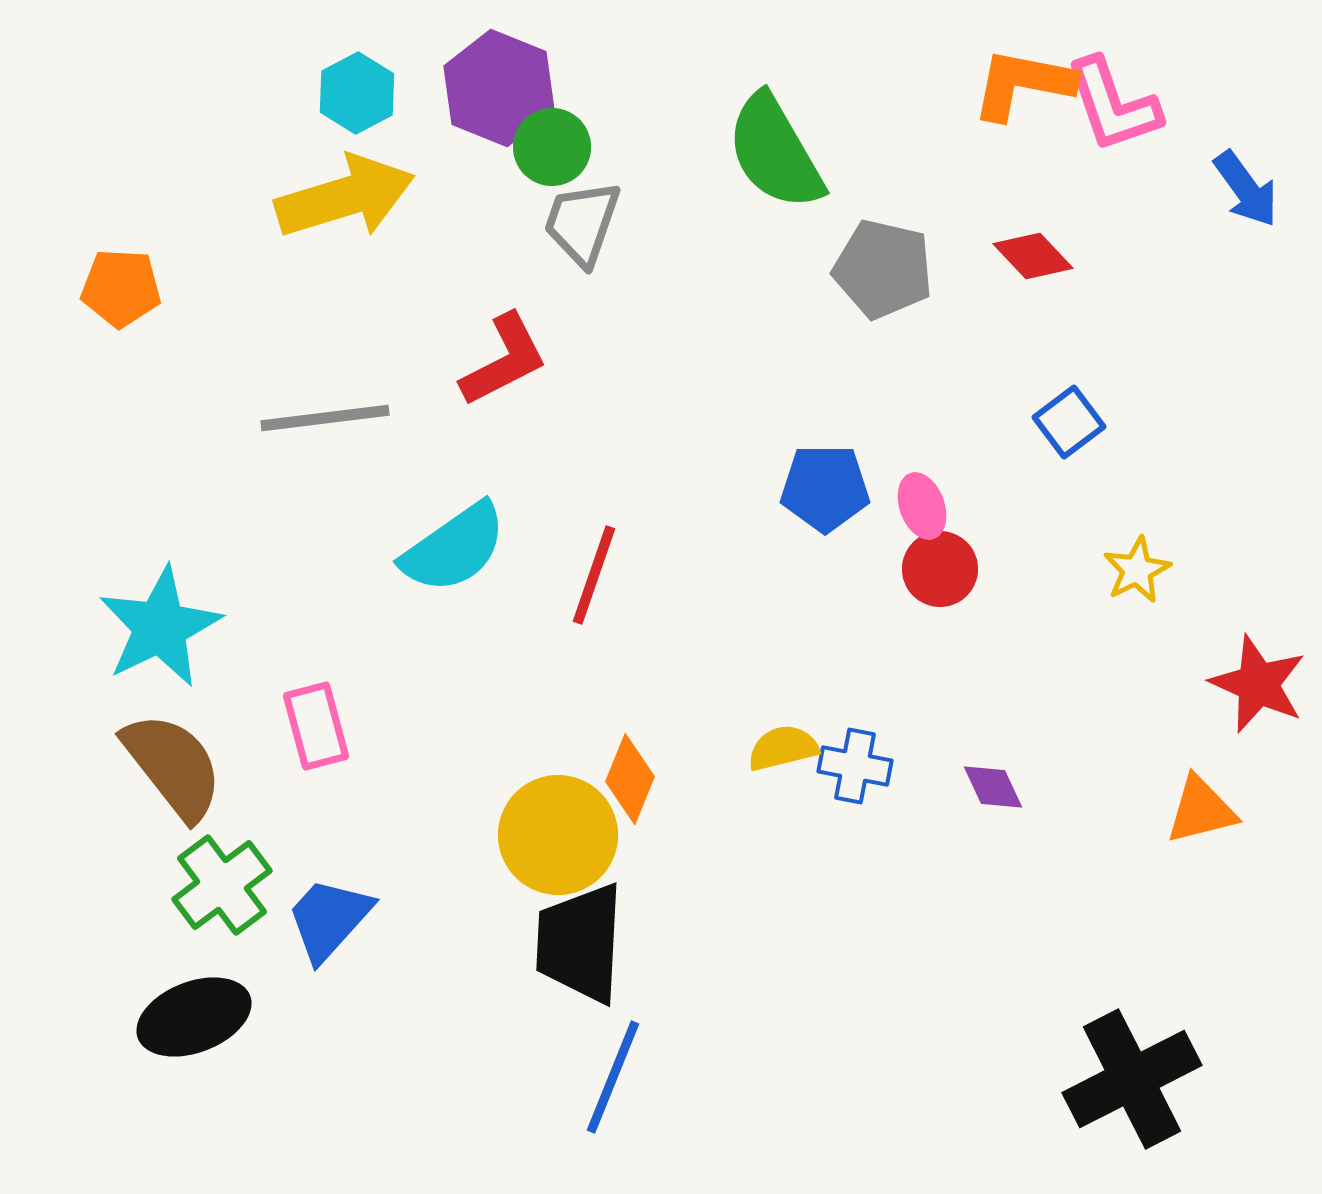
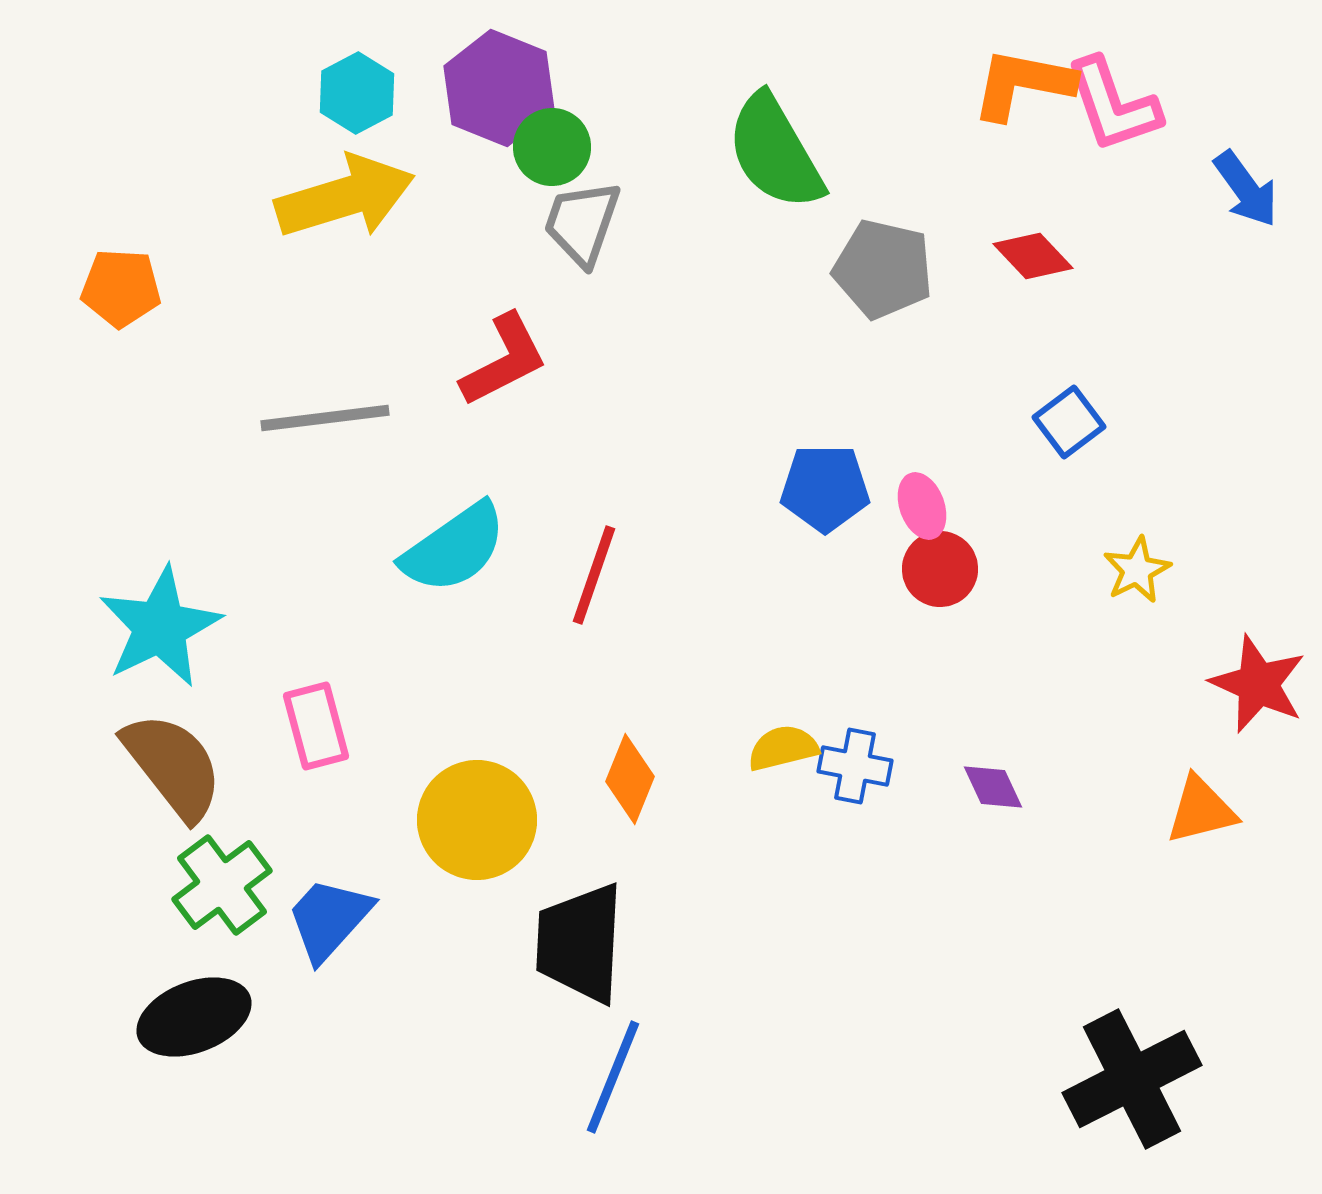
yellow circle: moved 81 px left, 15 px up
